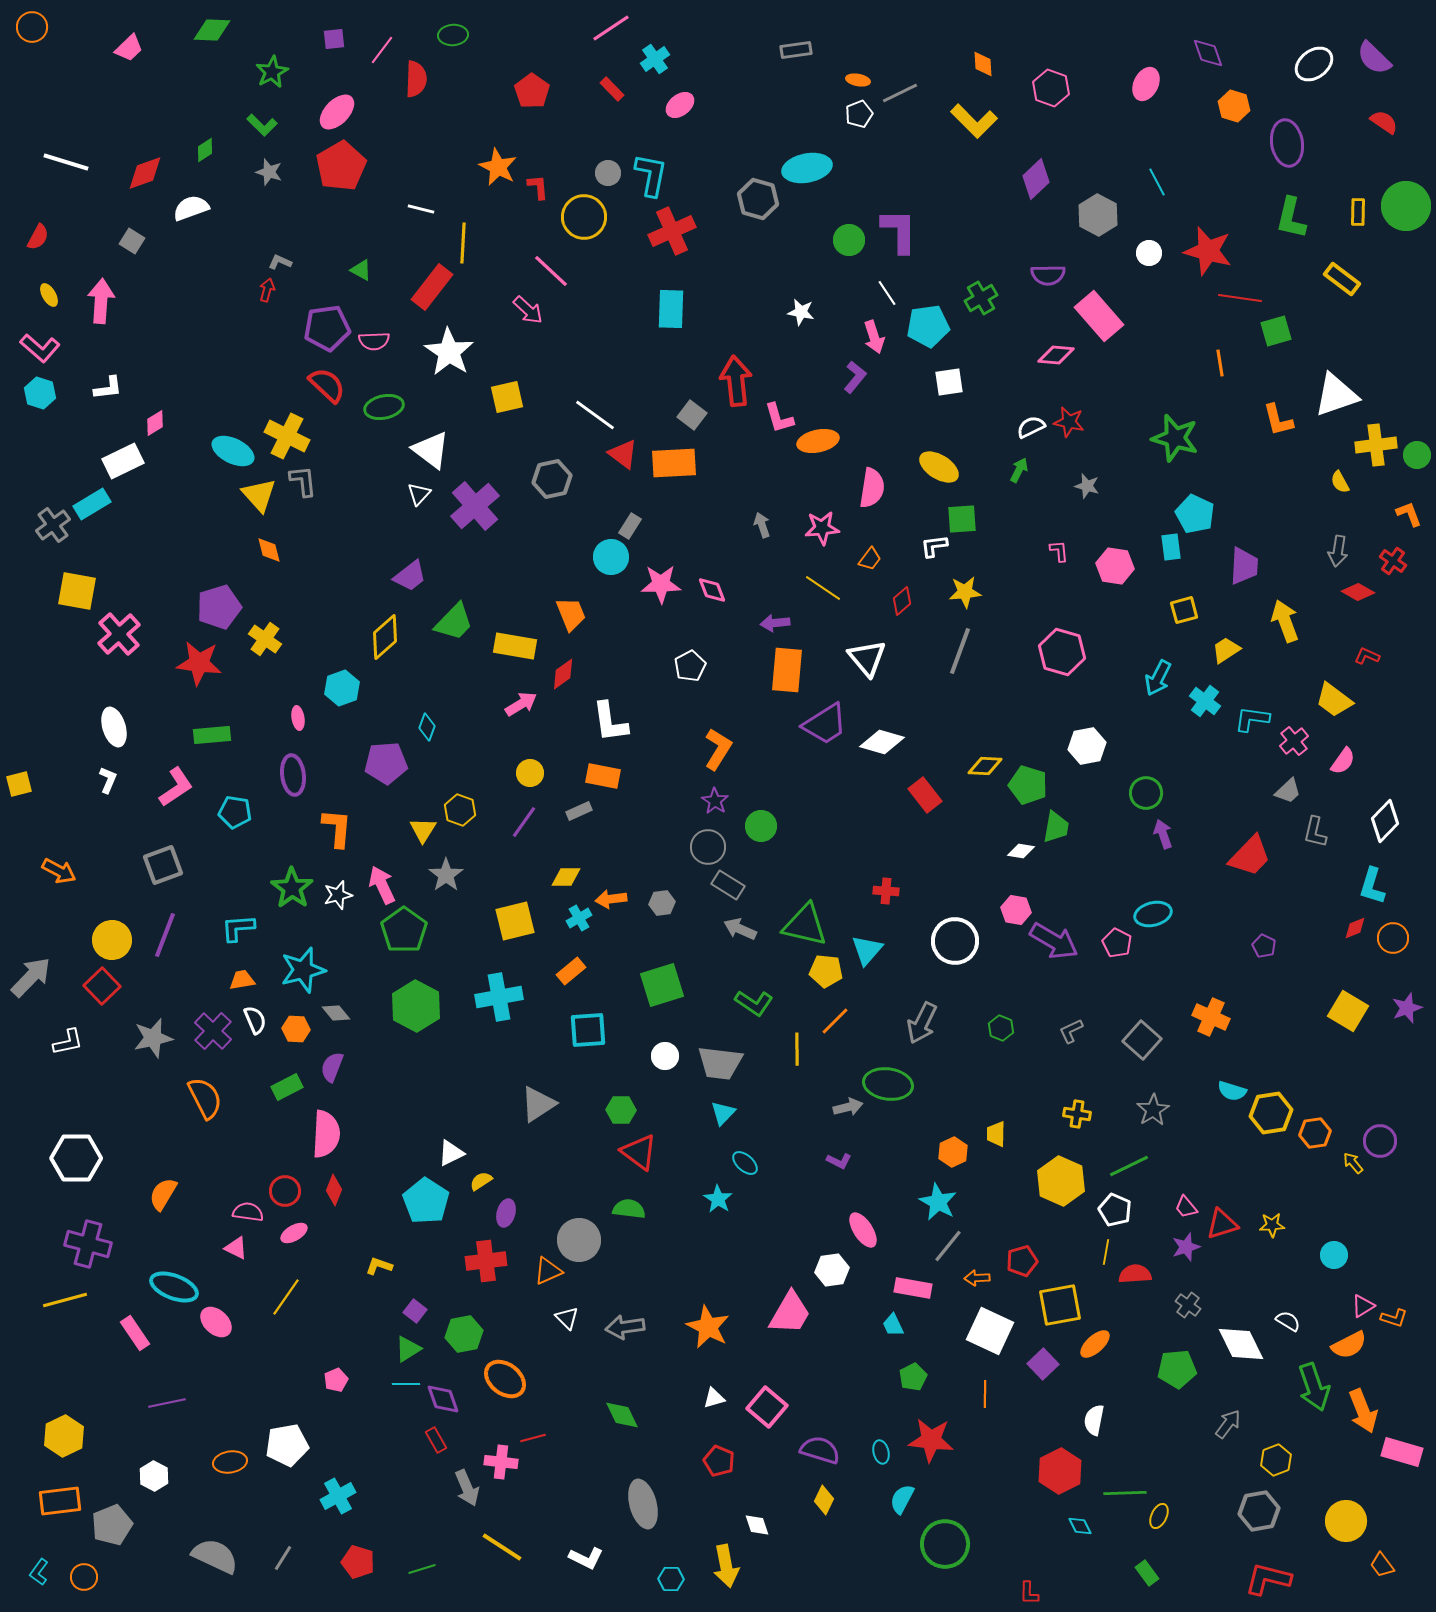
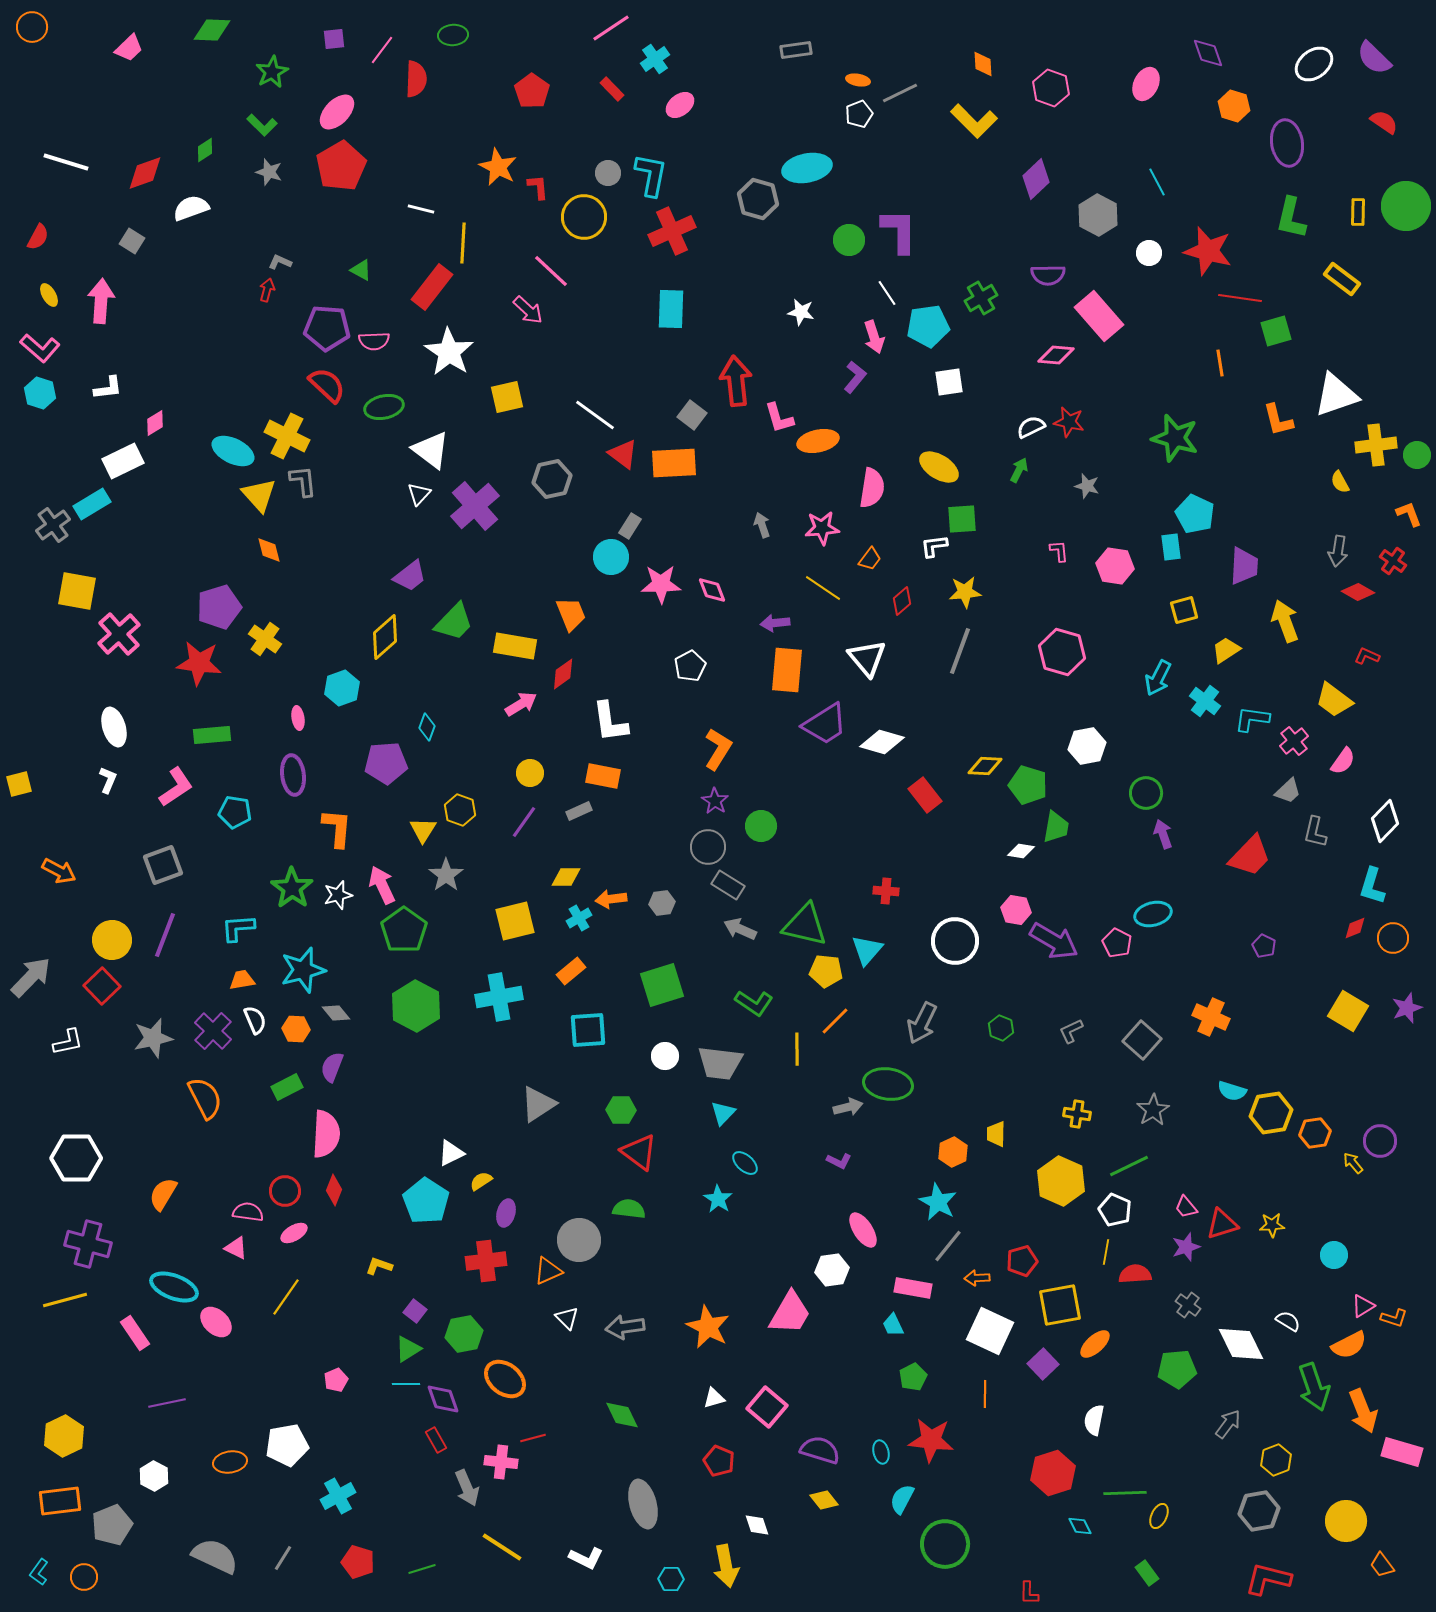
purple pentagon at (327, 328): rotated 12 degrees clockwise
red hexagon at (1060, 1471): moved 7 px left, 2 px down; rotated 9 degrees clockwise
yellow diamond at (824, 1500): rotated 64 degrees counterclockwise
